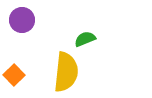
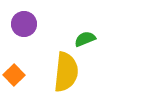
purple circle: moved 2 px right, 4 px down
